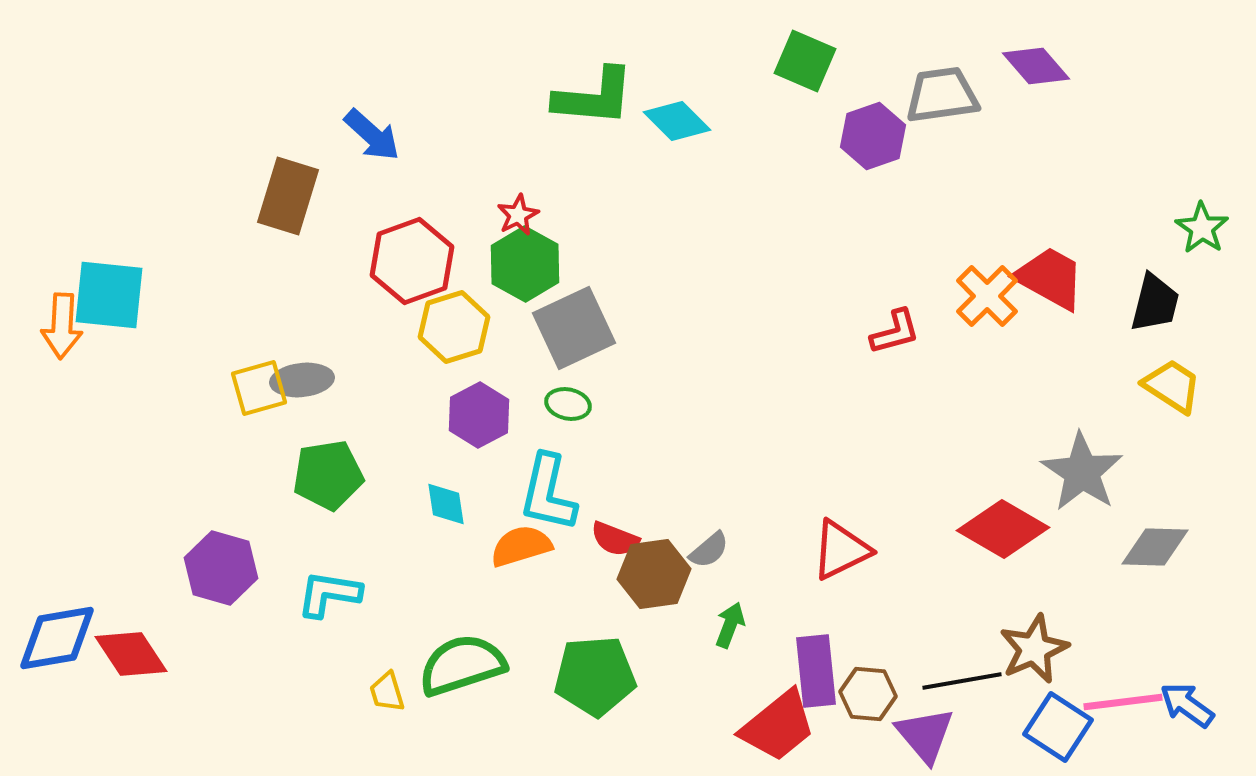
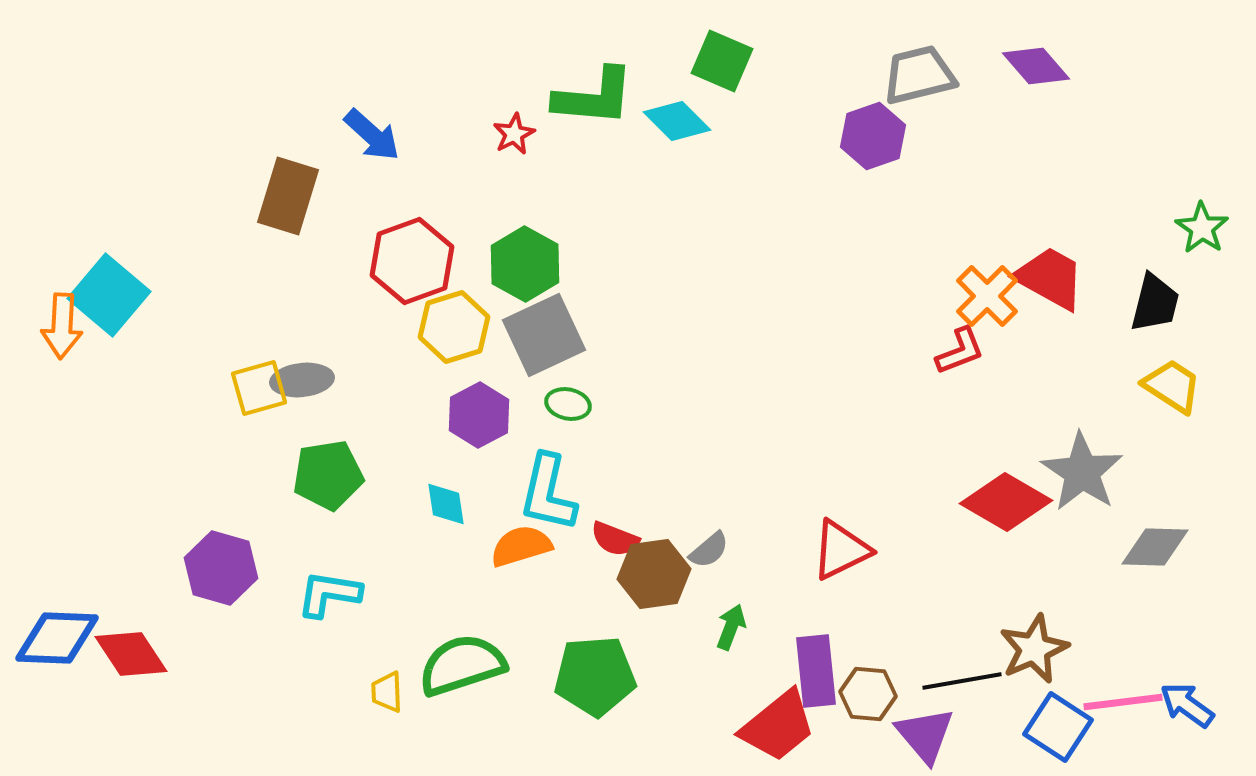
green square at (805, 61): moved 83 px left
gray trapezoid at (942, 95): moved 23 px left, 20 px up; rotated 6 degrees counterclockwise
red star at (518, 215): moved 4 px left, 81 px up
cyan square at (109, 295): rotated 34 degrees clockwise
gray square at (574, 328): moved 30 px left, 7 px down
red L-shape at (895, 332): moved 65 px right, 19 px down; rotated 6 degrees counterclockwise
red diamond at (1003, 529): moved 3 px right, 27 px up
green arrow at (730, 625): moved 1 px right, 2 px down
blue diamond at (57, 638): rotated 12 degrees clockwise
yellow trapezoid at (387, 692): rotated 15 degrees clockwise
